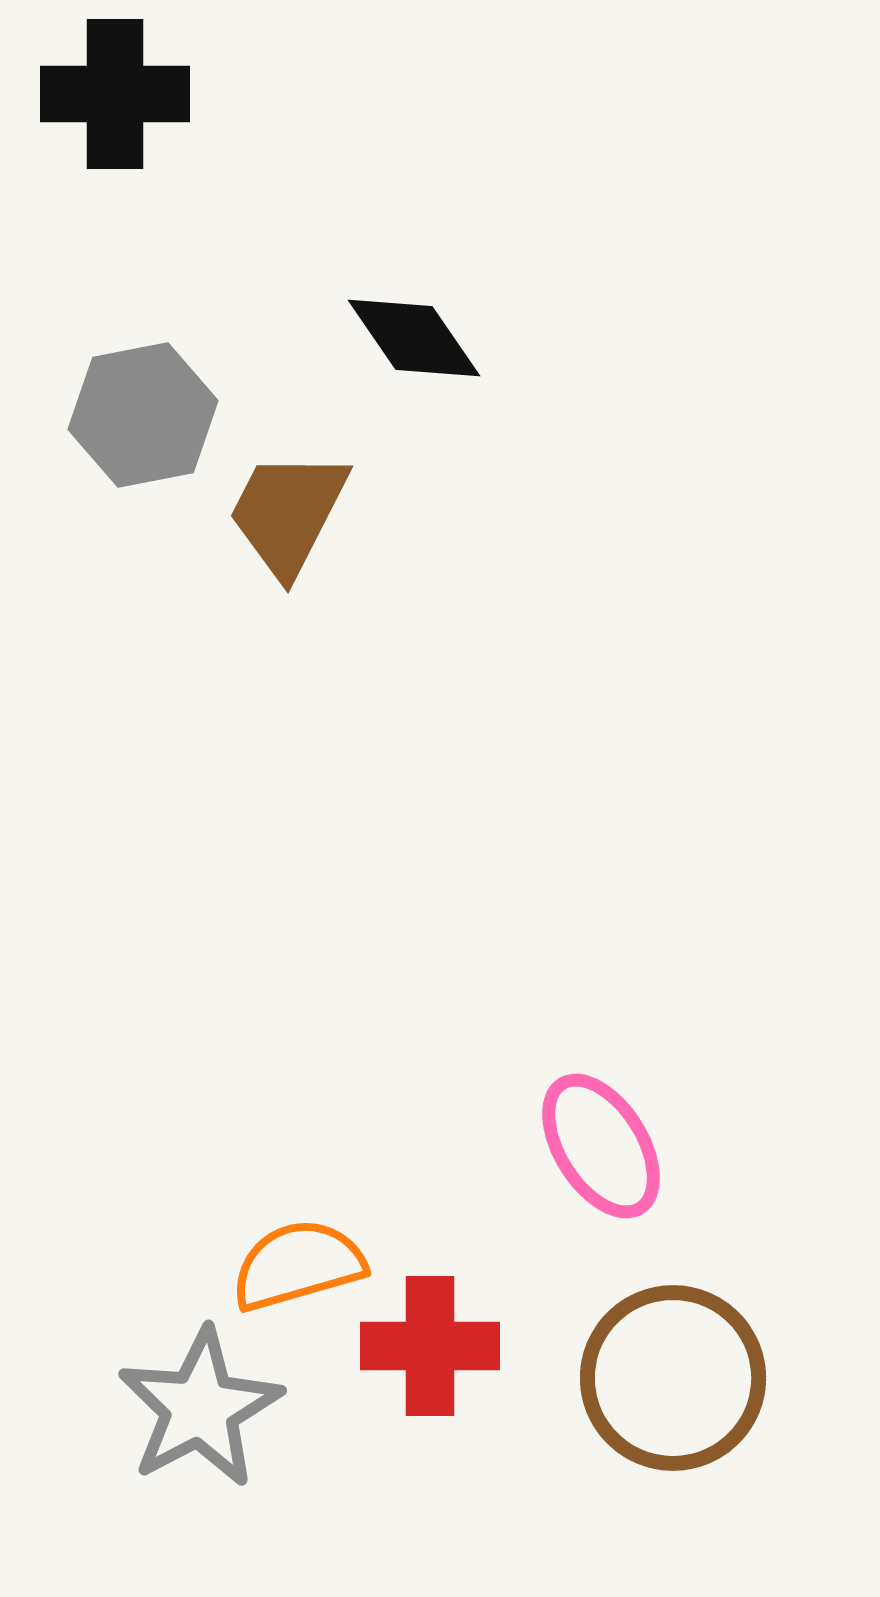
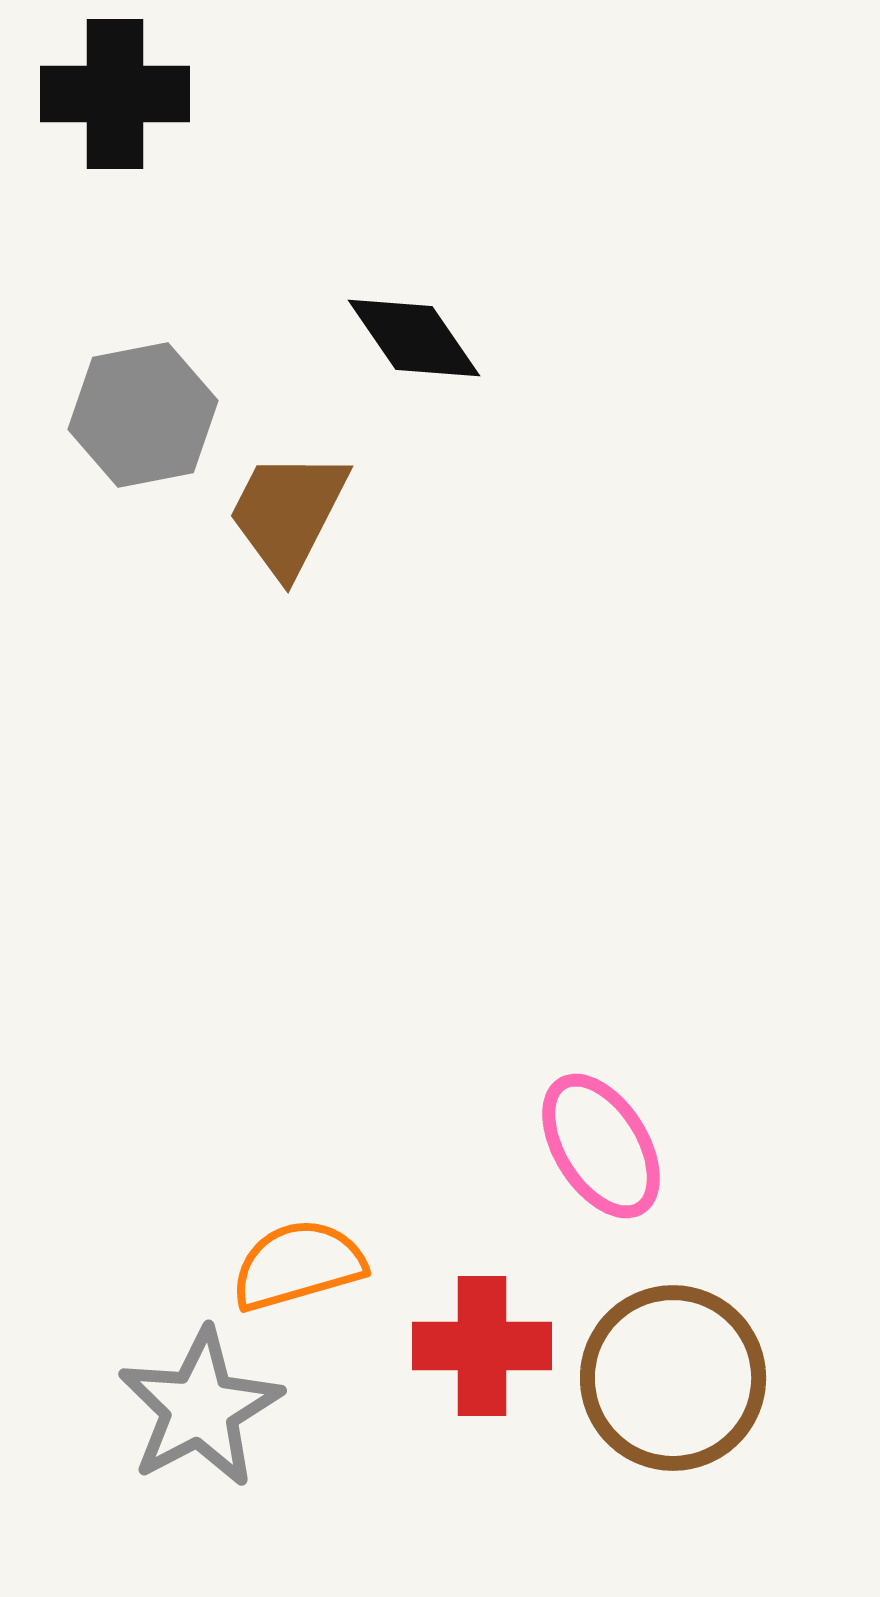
red cross: moved 52 px right
